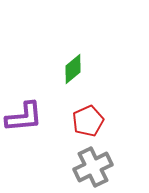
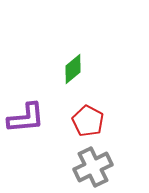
purple L-shape: moved 2 px right, 1 px down
red pentagon: rotated 20 degrees counterclockwise
